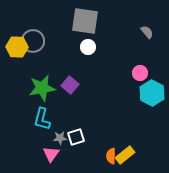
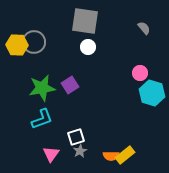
gray semicircle: moved 3 px left, 4 px up
gray circle: moved 1 px right, 1 px down
yellow hexagon: moved 2 px up
purple square: rotated 18 degrees clockwise
cyan hexagon: rotated 10 degrees counterclockwise
cyan L-shape: rotated 125 degrees counterclockwise
gray star: moved 20 px right, 13 px down; rotated 24 degrees counterclockwise
orange semicircle: rotated 91 degrees counterclockwise
